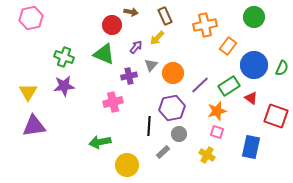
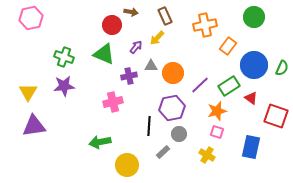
gray triangle: moved 1 px down; rotated 48 degrees clockwise
